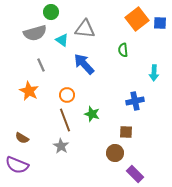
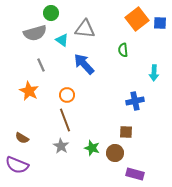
green circle: moved 1 px down
green star: moved 34 px down
purple rectangle: rotated 30 degrees counterclockwise
